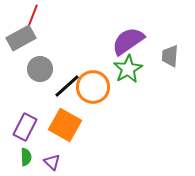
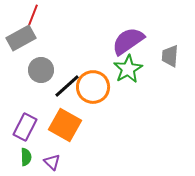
gray circle: moved 1 px right, 1 px down
